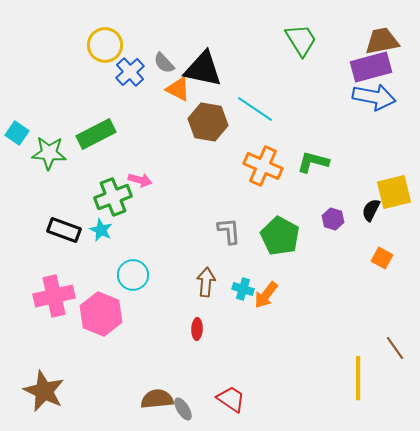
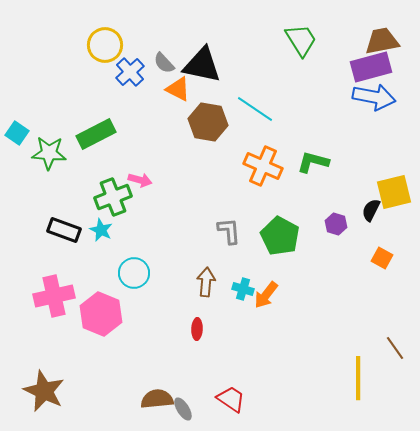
black triangle: moved 1 px left, 4 px up
purple hexagon: moved 3 px right, 5 px down
cyan circle: moved 1 px right, 2 px up
